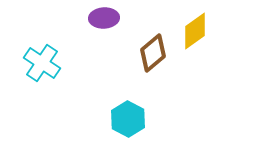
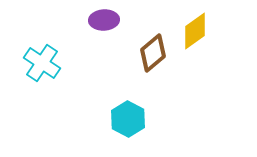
purple ellipse: moved 2 px down
